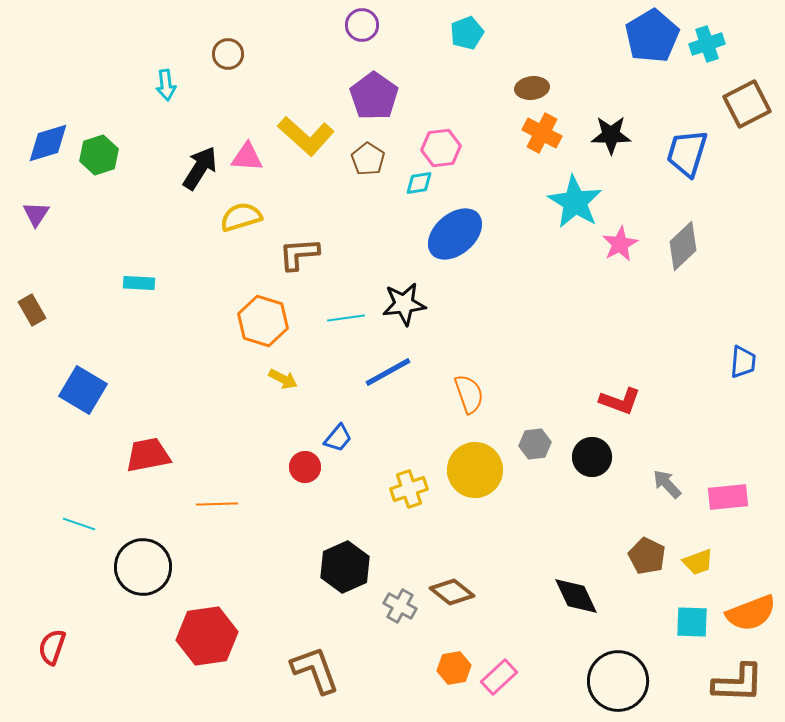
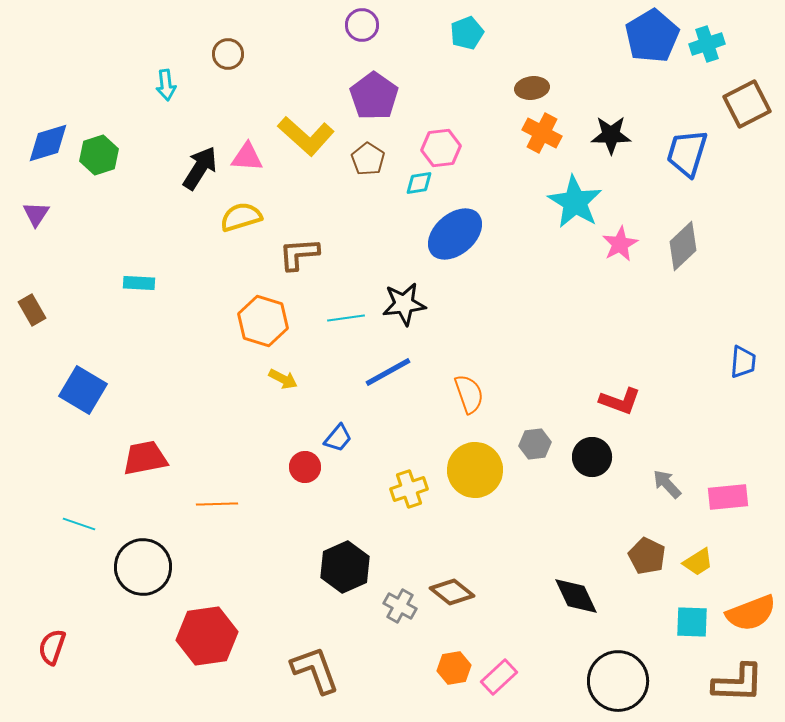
red trapezoid at (148, 455): moved 3 px left, 3 px down
yellow trapezoid at (698, 562): rotated 12 degrees counterclockwise
